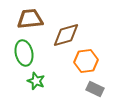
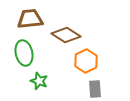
brown diamond: rotated 48 degrees clockwise
orange hexagon: rotated 20 degrees counterclockwise
green star: moved 3 px right
gray rectangle: rotated 60 degrees clockwise
